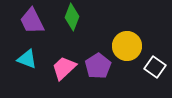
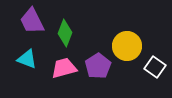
green diamond: moved 7 px left, 16 px down
pink trapezoid: rotated 28 degrees clockwise
